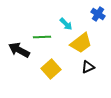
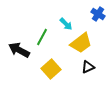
green line: rotated 60 degrees counterclockwise
